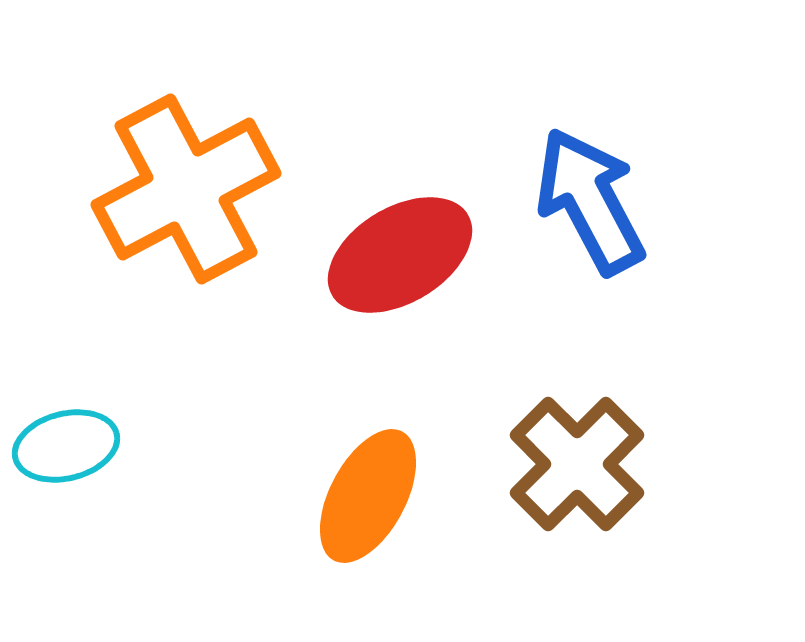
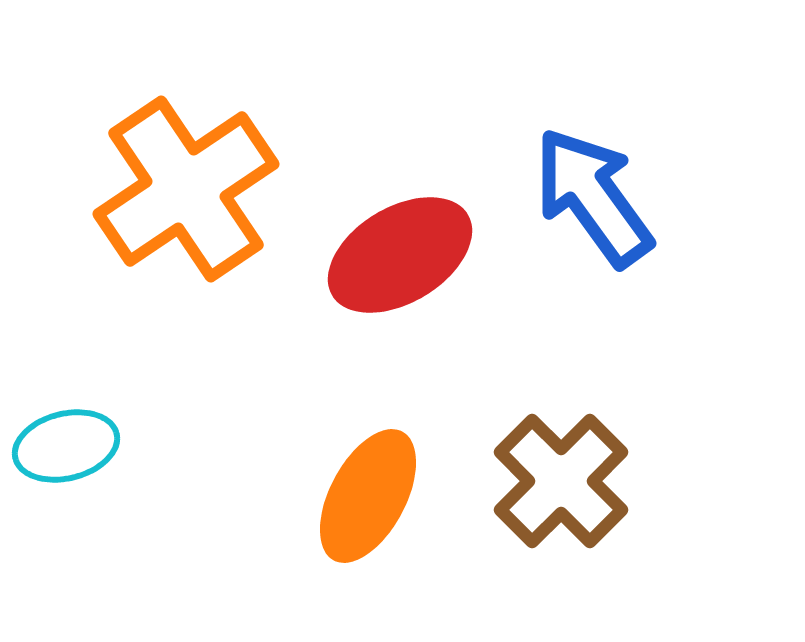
orange cross: rotated 6 degrees counterclockwise
blue arrow: moved 3 px right, 4 px up; rotated 8 degrees counterclockwise
brown cross: moved 16 px left, 17 px down
